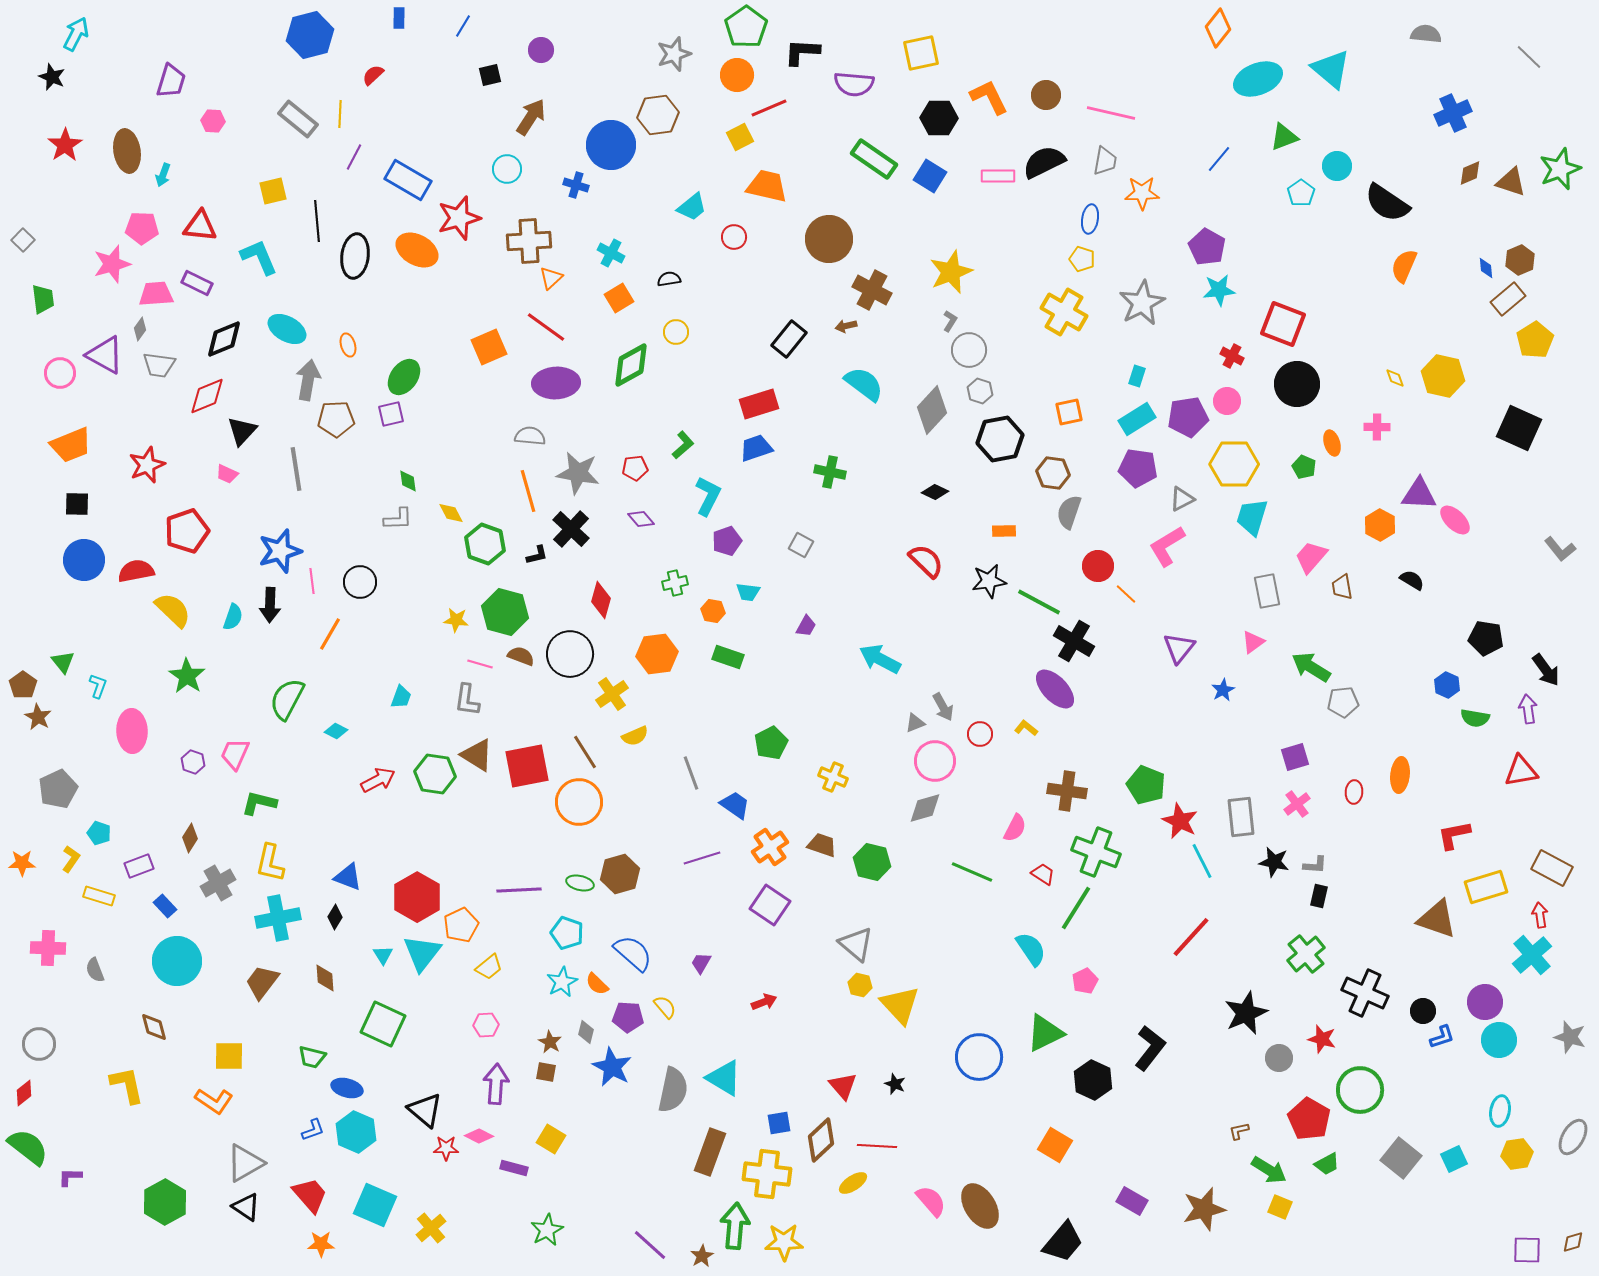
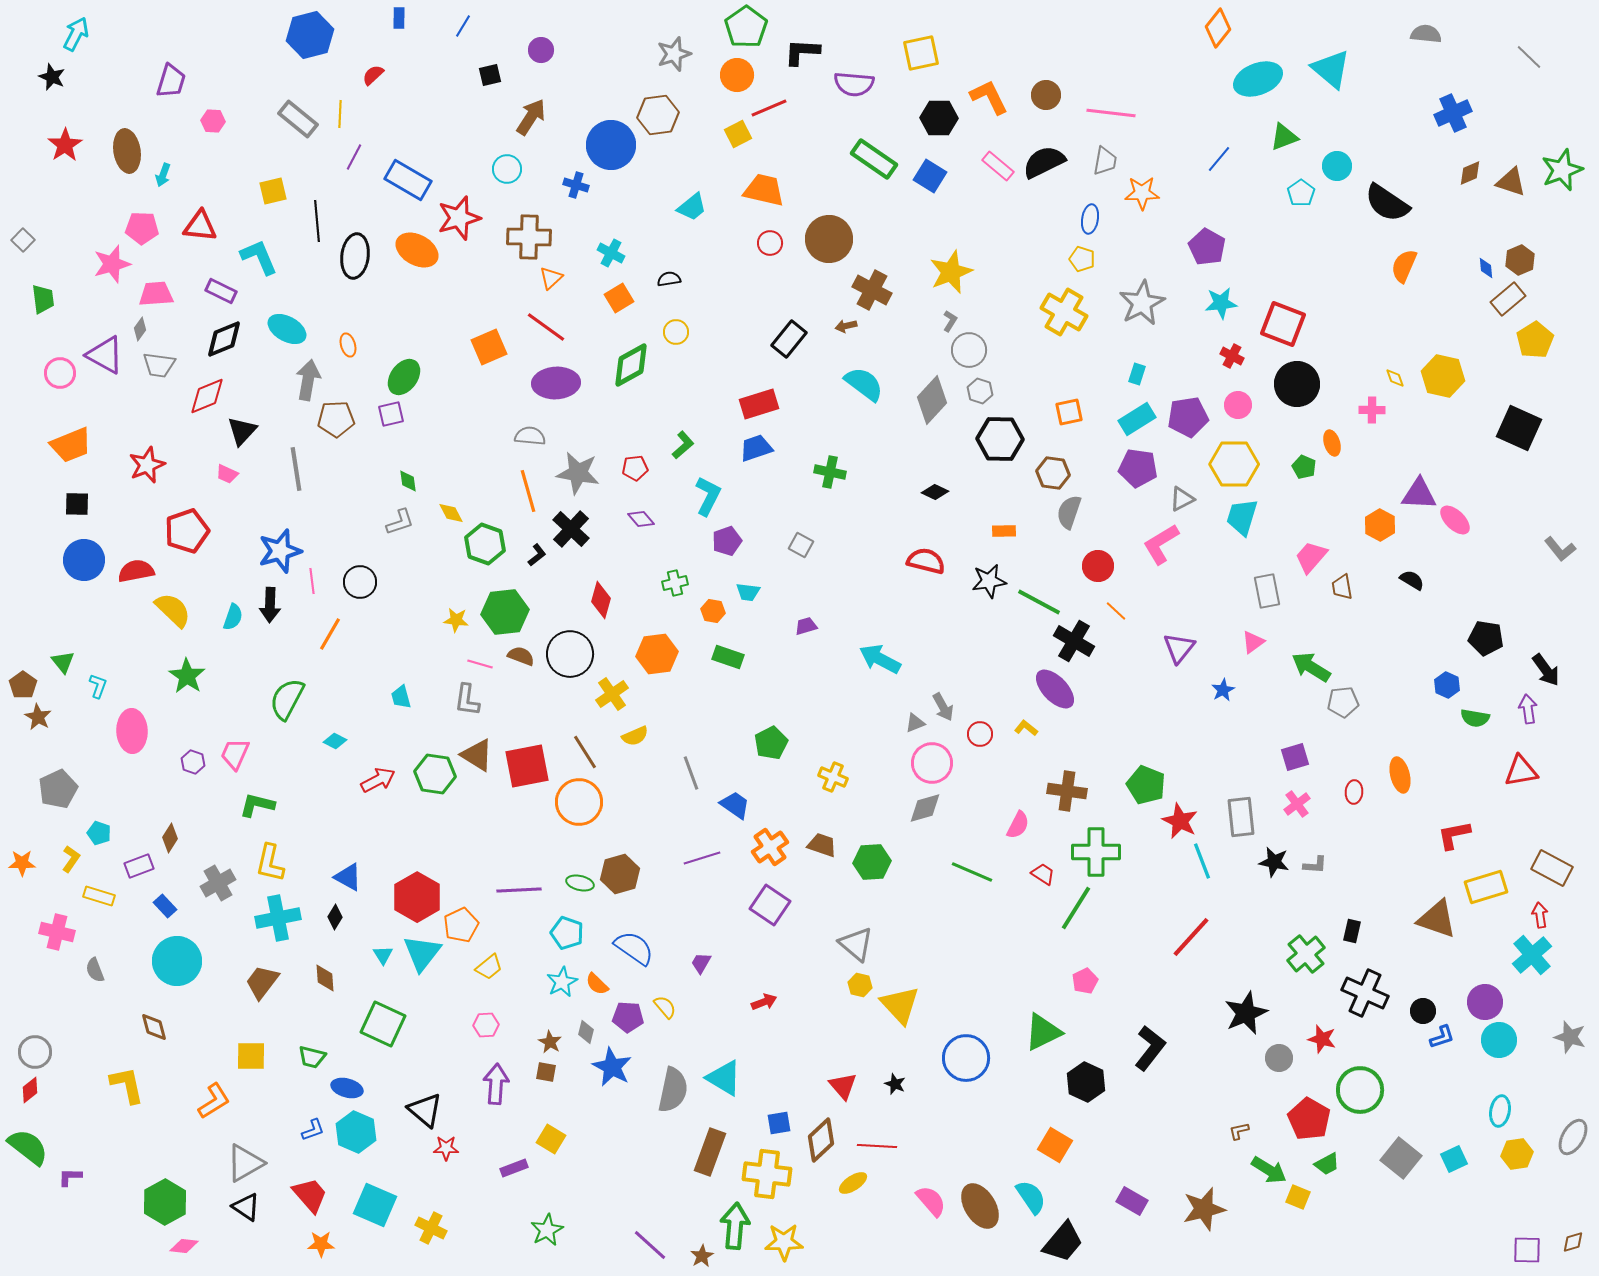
pink line at (1111, 113): rotated 6 degrees counterclockwise
yellow square at (740, 137): moved 2 px left, 3 px up
green star at (1560, 169): moved 2 px right, 1 px down
pink rectangle at (998, 176): moved 10 px up; rotated 40 degrees clockwise
orange trapezoid at (767, 186): moved 3 px left, 4 px down
red circle at (734, 237): moved 36 px right, 6 px down
brown cross at (529, 241): moved 4 px up; rotated 6 degrees clockwise
purple rectangle at (197, 283): moved 24 px right, 8 px down
cyan star at (1219, 290): moved 2 px right, 13 px down
cyan rectangle at (1137, 376): moved 2 px up
pink circle at (1227, 401): moved 11 px right, 4 px down
gray diamond at (932, 410): moved 10 px up
pink cross at (1377, 427): moved 5 px left, 17 px up
black hexagon at (1000, 439): rotated 12 degrees clockwise
cyan trapezoid at (1252, 517): moved 10 px left
gray L-shape at (398, 519): moved 2 px right, 3 px down; rotated 16 degrees counterclockwise
pink L-shape at (1167, 546): moved 6 px left, 2 px up
black L-shape at (537, 555): rotated 25 degrees counterclockwise
red semicircle at (926, 561): rotated 30 degrees counterclockwise
orange line at (1126, 594): moved 10 px left, 17 px down
green hexagon at (505, 612): rotated 21 degrees counterclockwise
purple trapezoid at (806, 626): rotated 135 degrees counterclockwise
cyan trapezoid at (401, 697): rotated 145 degrees clockwise
cyan diamond at (336, 731): moved 1 px left, 10 px down
pink circle at (935, 761): moved 3 px left, 2 px down
orange ellipse at (1400, 775): rotated 20 degrees counterclockwise
green L-shape at (259, 803): moved 2 px left, 2 px down
pink semicircle at (1015, 828): moved 3 px right, 3 px up
brown diamond at (190, 838): moved 20 px left
green cross at (1096, 852): rotated 21 degrees counterclockwise
cyan line at (1202, 861): rotated 6 degrees clockwise
green hexagon at (872, 862): rotated 18 degrees counterclockwise
blue triangle at (348, 877): rotated 8 degrees clockwise
black rectangle at (1319, 896): moved 33 px right, 35 px down
pink cross at (48, 948): moved 9 px right, 16 px up; rotated 12 degrees clockwise
cyan semicircle at (1031, 949): moved 248 px down
blue semicircle at (633, 953): moved 1 px right, 5 px up; rotated 6 degrees counterclockwise
green triangle at (1045, 1033): moved 2 px left, 1 px up
gray circle at (39, 1044): moved 4 px left, 8 px down
yellow square at (229, 1056): moved 22 px right
blue circle at (979, 1057): moved 13 px left, 1 px down
black hexagon at (1093, 1080): moved 7 px left, 2 px down
red diamond at (24, 1093): moved 6 px right, 3 px up
orange L-shape at (214, 1101): rotated 66 degrees counterclockwise
pink diamond at (479, 1136): moved 295 px left, 110 px down; rotated 20 degrees counterclockwise
purple rectangle at (514, 1168): rotated 36 degrees counterclockwise
yellow square at (1280, 1207): moved 18 px right, 10 px up
yellow cross at (431, 1228): rotated 24 degrees counterclockwise
